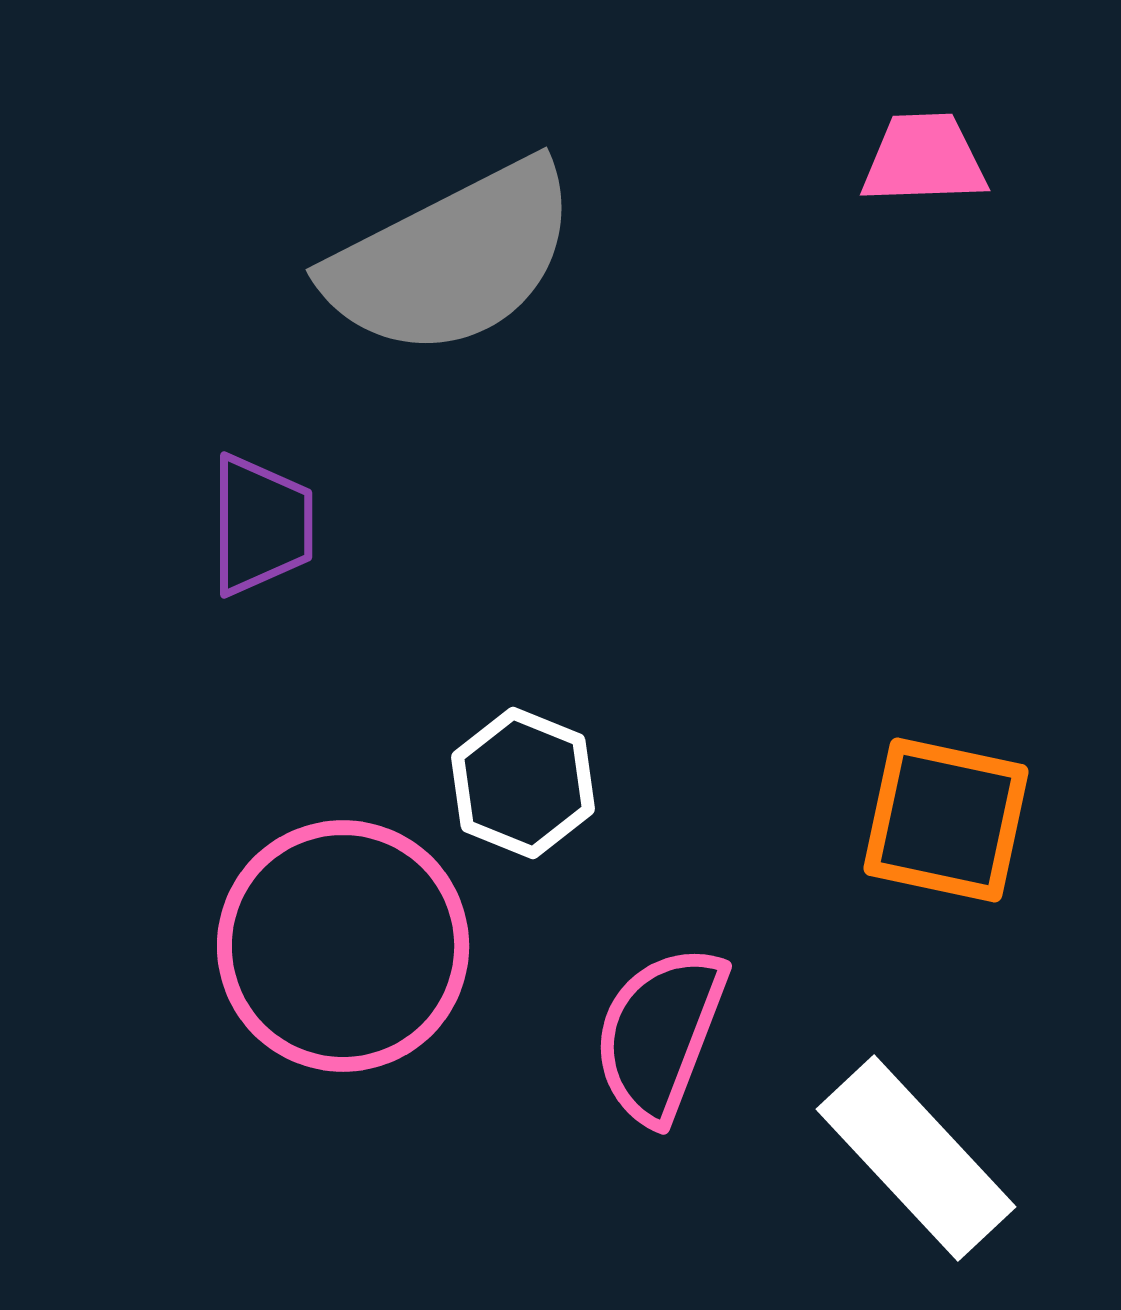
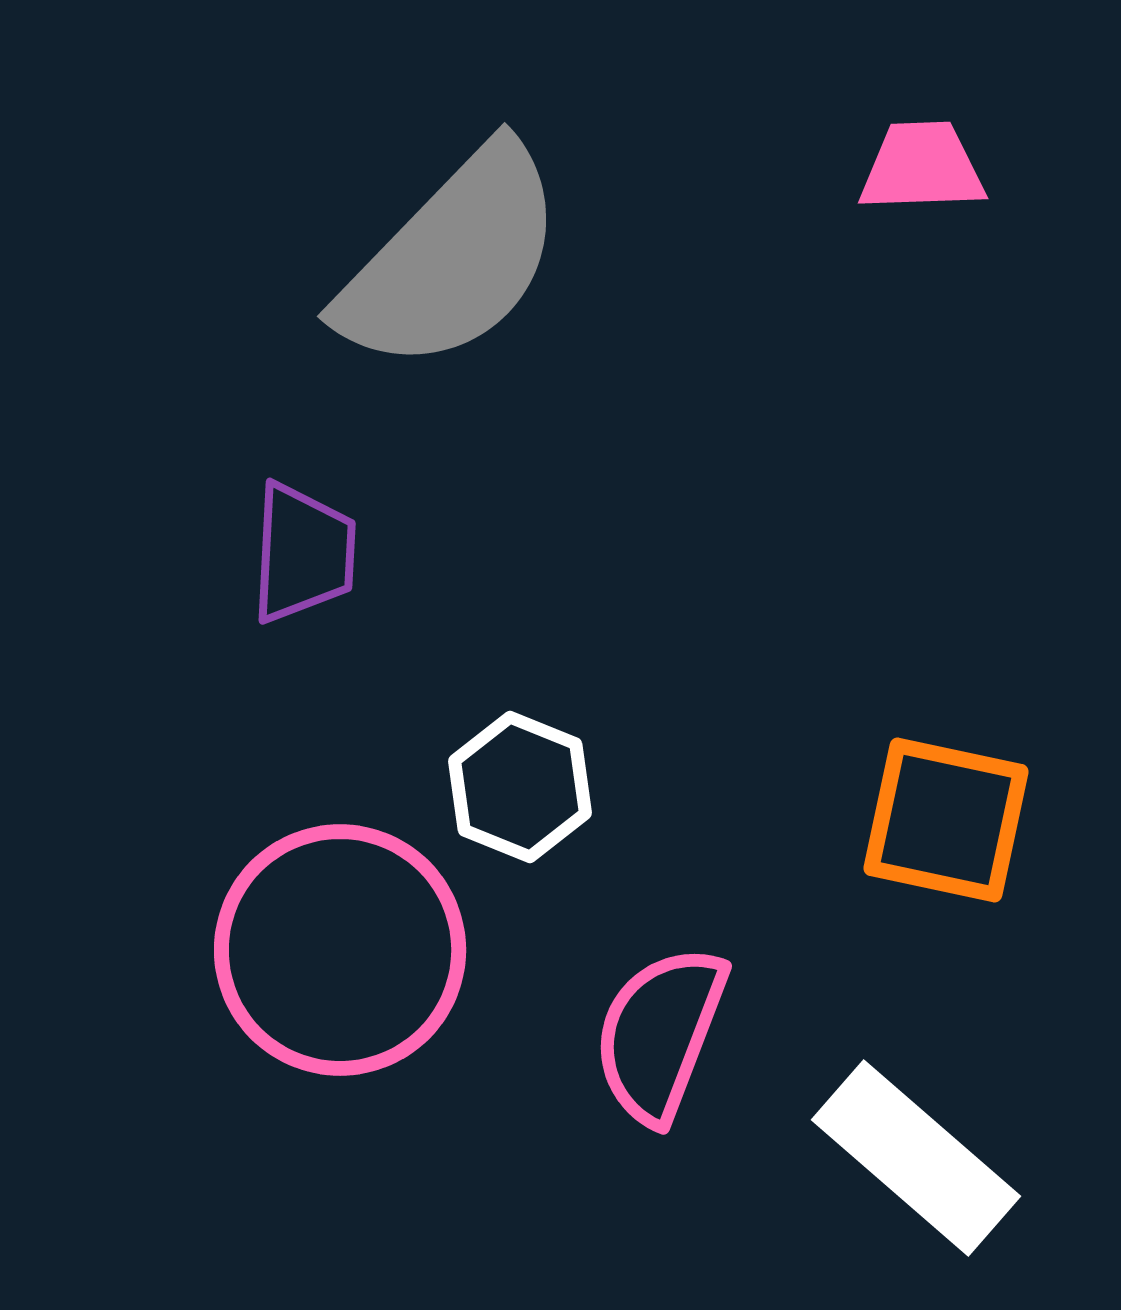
pink trapezoid: moved 2 px left, 8 px down
gray semicircle: rotated 19 degrees counterclockwise
purple trapezoid: moved 42 px right, 28 px down; rotated 3 degrees clockwise
white hexagon: moved 3 px left, 4 px down
pink circle: moved 3 px left, 4 px down
white rectangle: rotated 6 degrees counterclockwise
